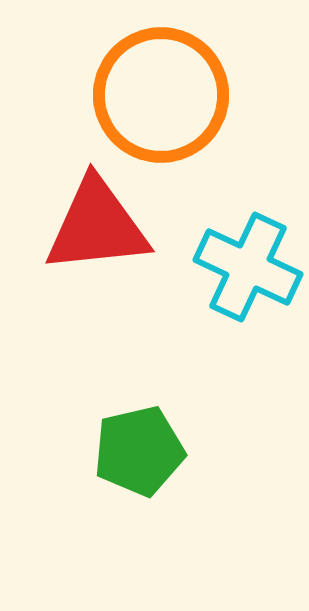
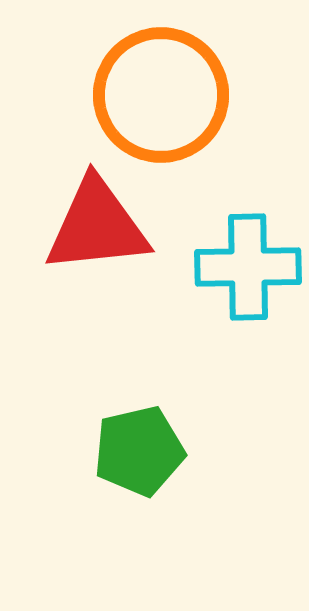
cyan cross: rotated 26 degrees counterclockwise
